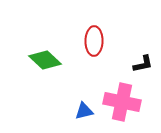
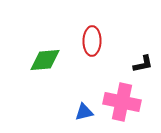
red ellipse: moved 2 px left
green diamond: rotated 48 degrees counterclockwise
blue triangle: moved 1 px down
